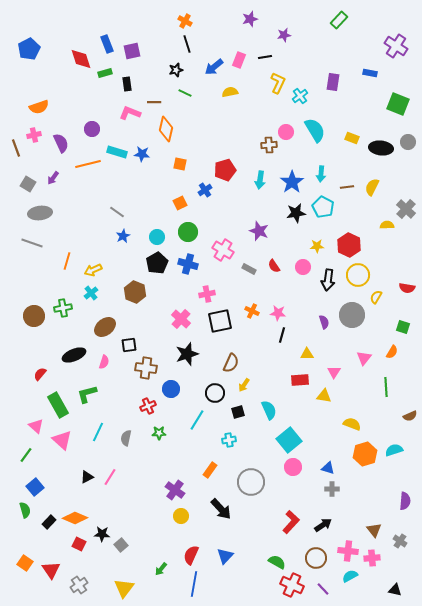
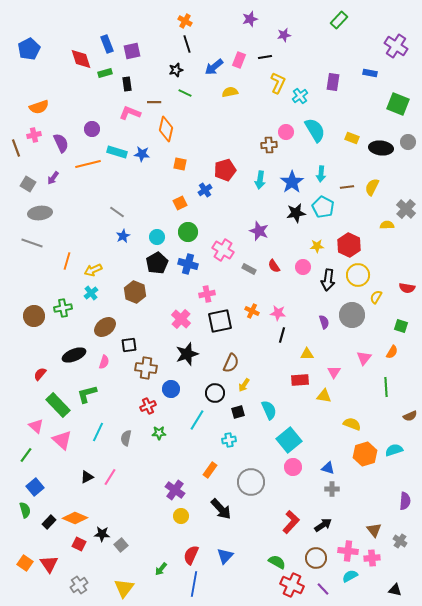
green square at (403, 327): moved 2 px left, 1 px up
green rectangle at (58, 405): rotated 15 degrees counterclockwise
red triangle at (51, 570): moved 2 px left, 6 px up
